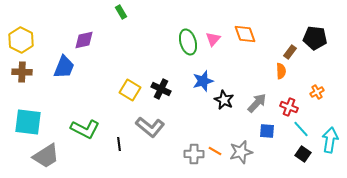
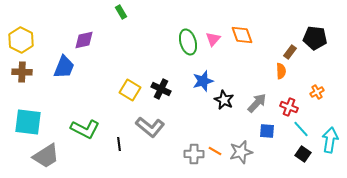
orange diamond: moved 3 px left, 1 px down
